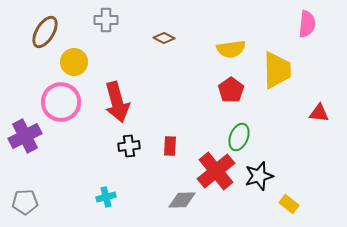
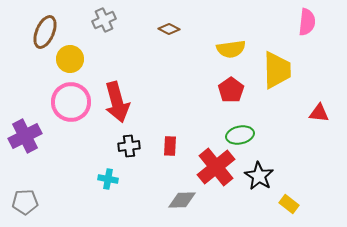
gray cross: moved 2 px left; rotated 25 degrees counterclockwise
pink semicircle: moved 2 px up
brown ellipse: rotated 8 degrees counterclockwise
brown diamond: moved 5 px right, 9 px up
yellow circle: moved 4 px left, 3 px up
pink circle: moved 10 px right
green ellipse: moved 1 px right, 2 px up; rotated 56 degrees clockwise
red cross: moved 4 px up
black star: rotated 24 degrees counterclockwise
cyan cross: moved 2 px right, 18 px up; rotated 24 degrees clockwise
